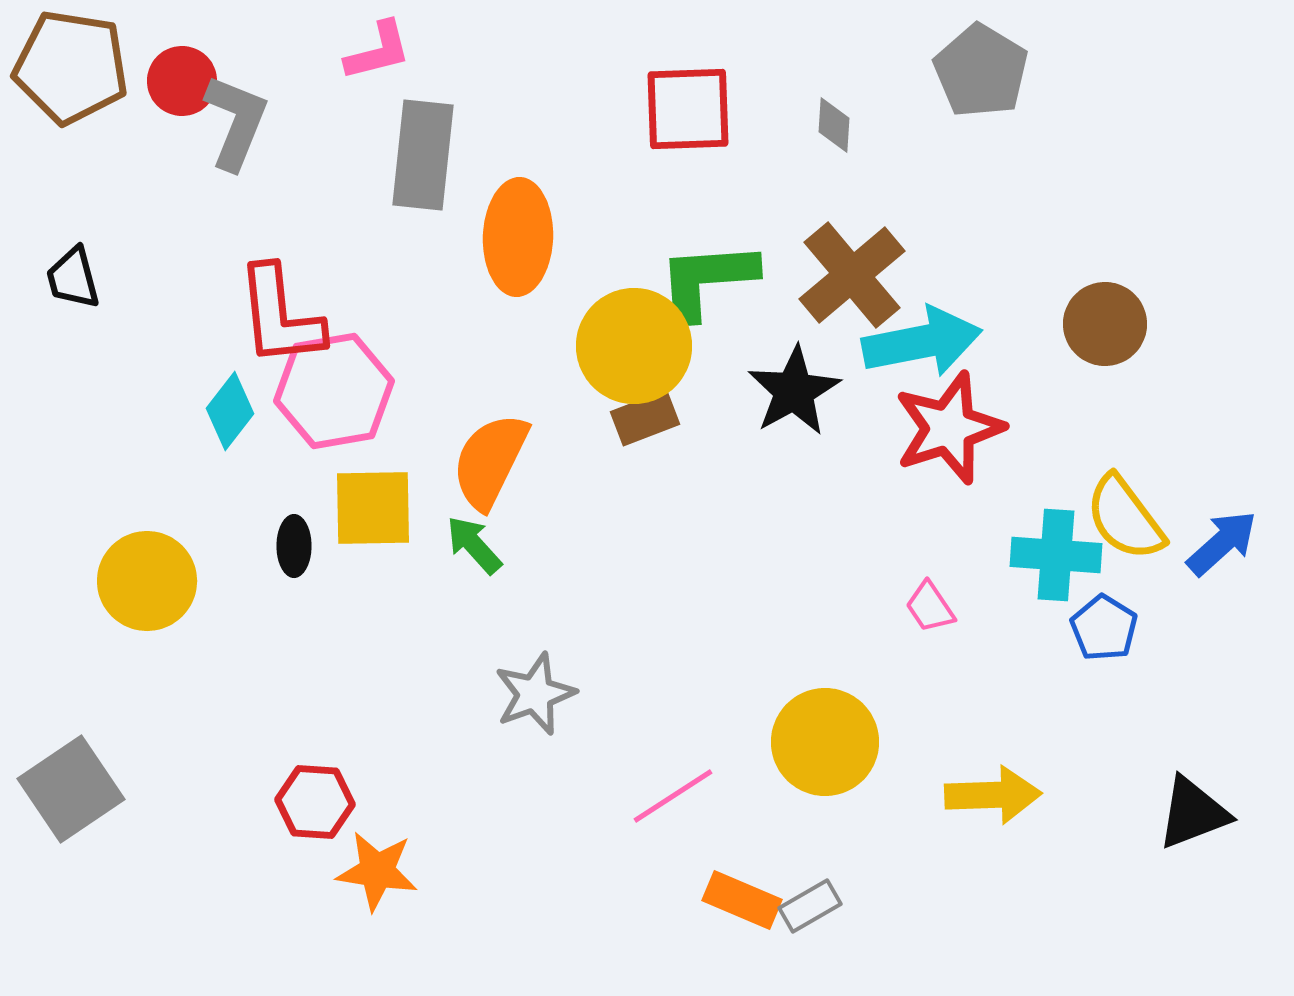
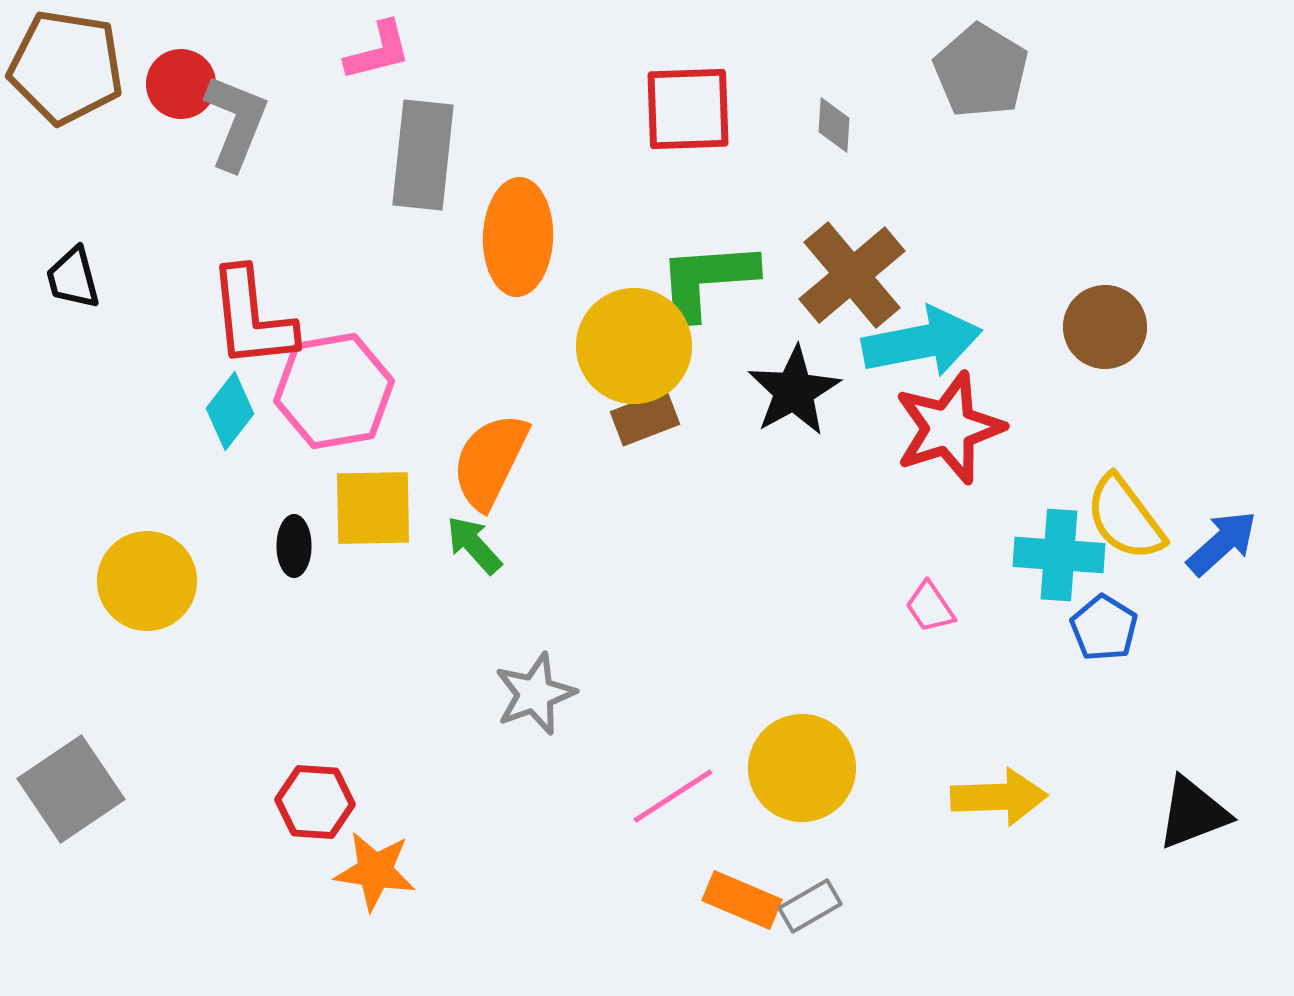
brown pentagon at (71, 67): moved 5 px left
red circle at (182, 81): moved 1 px left, 3 px down
red L-shape at (280, 316): moved 28 px left, 2 px down
brown circle at (1105, 324): moved 3 px down
cyan cross at (1056, 555): moved 3 px right
yellow circle at (825, 742): moved 23 px left, 26 px down
yellow arrow at (993, 795): moved 6 px right, 2 px down
orange star at (377, 871): moved 2 px left
